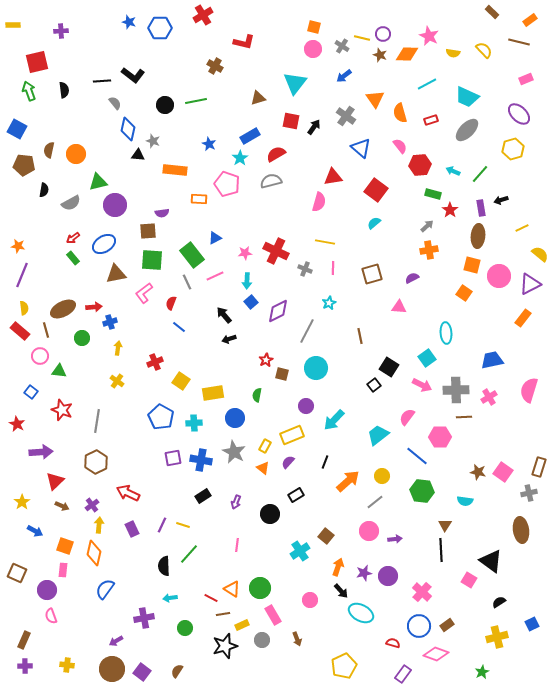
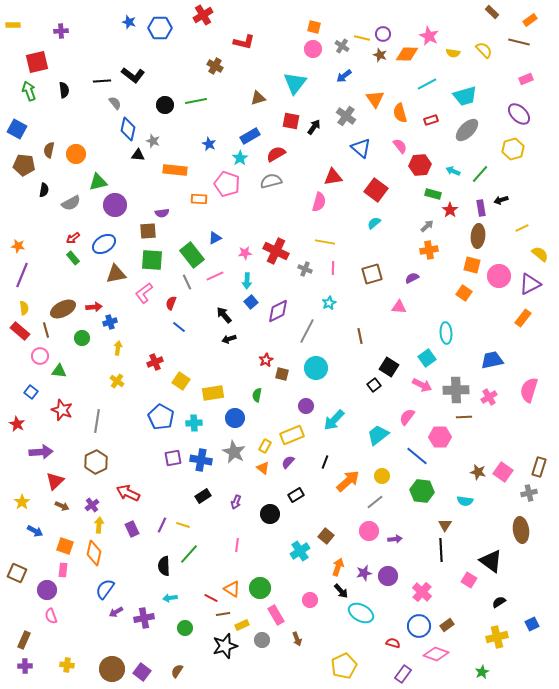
cyan trapezoid at (467, 97): moved 2 px left, 1 px up; rotated 40 degrees counterclockwise
pink rectangle at (273, 615): moved 3 px right
purple arrow at (116, 641): moved 29 px up
